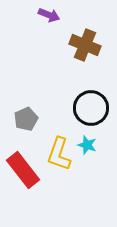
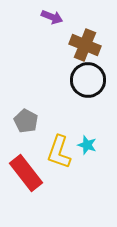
purple arrow: moved 3 px right, 2 px down
black circle: moved 3 px left, 28 px up
gray pentagon: moved 2 px down; rotated 20 degrees counterclockwise
yellow L-shape: moved 2 px up
red rectangle: moved 3 px right, 3 px down
